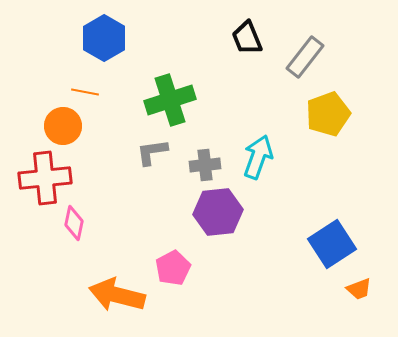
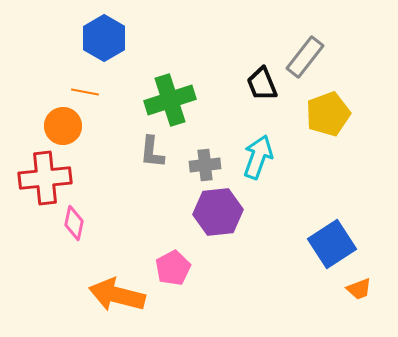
black trapezoid: moved 15 px right, 46 px down
gray L-shape: rotated 76 degrees counterclockwise
